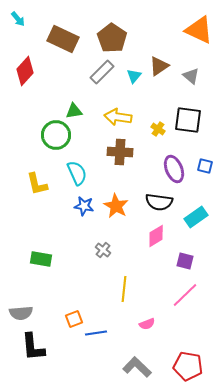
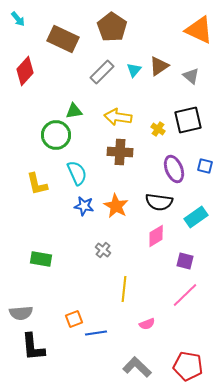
brown pentagon: moved 11 px up
cyan triangle: moved 6 px up
black square: rotated 20 degrees counterclockwise
